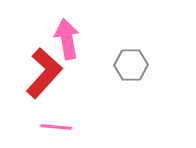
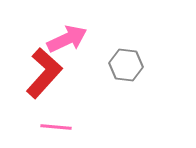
pink arrow: rotated 75 degrees clockwise
gray hexagon: moved 5 px left; rotated 8 degrees clockwise
